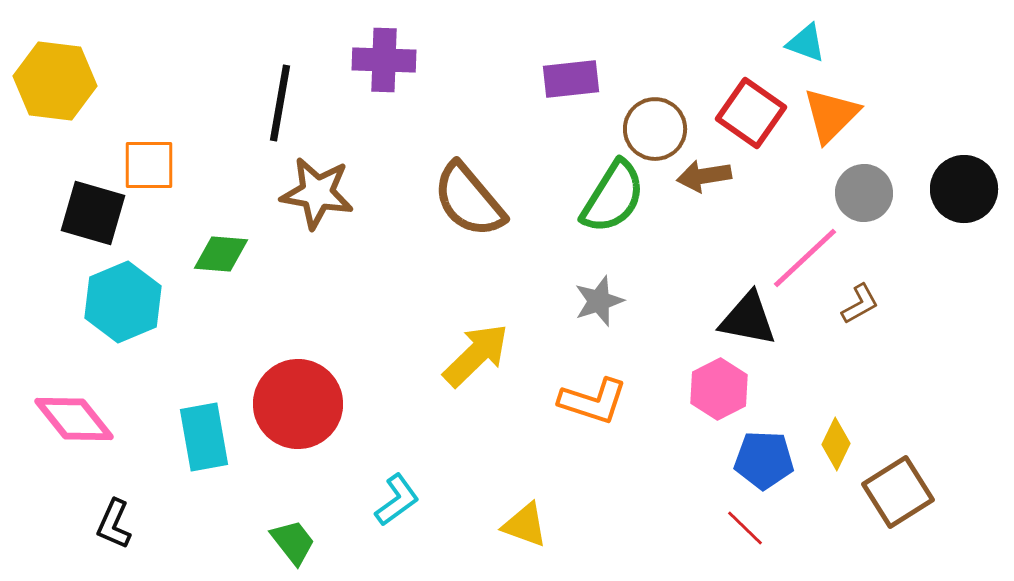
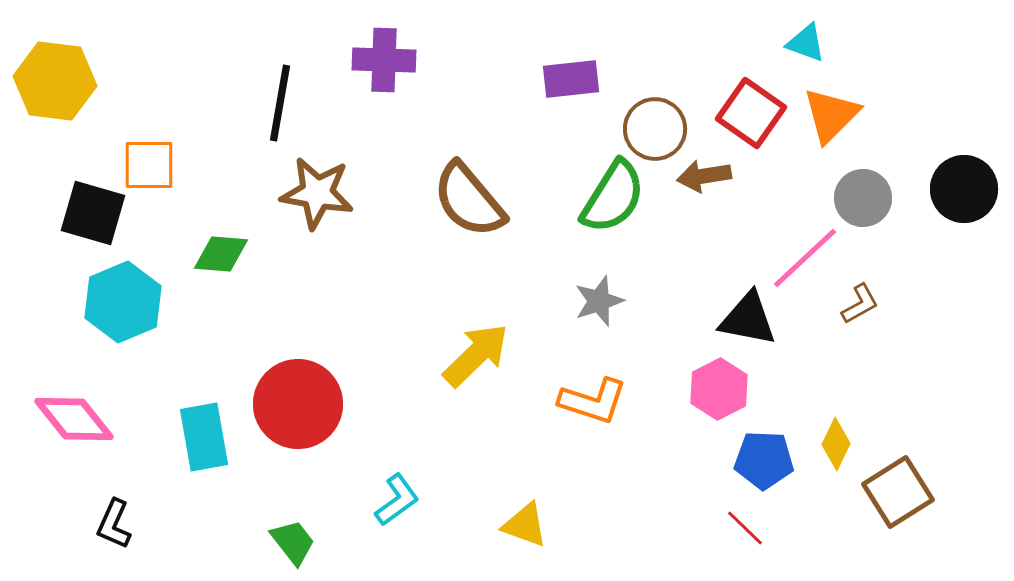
gray circle: moved 1 px left, 5 px down
